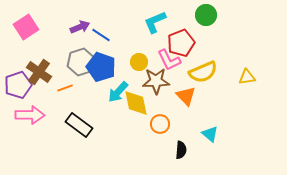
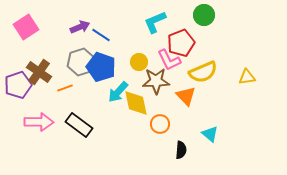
green circle: moved 2 px left
pink arrow: moved 9 px right, 7 px down
